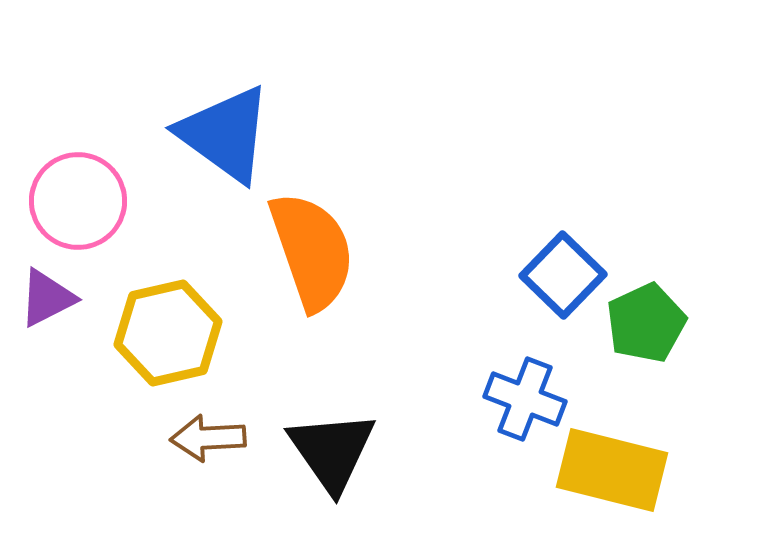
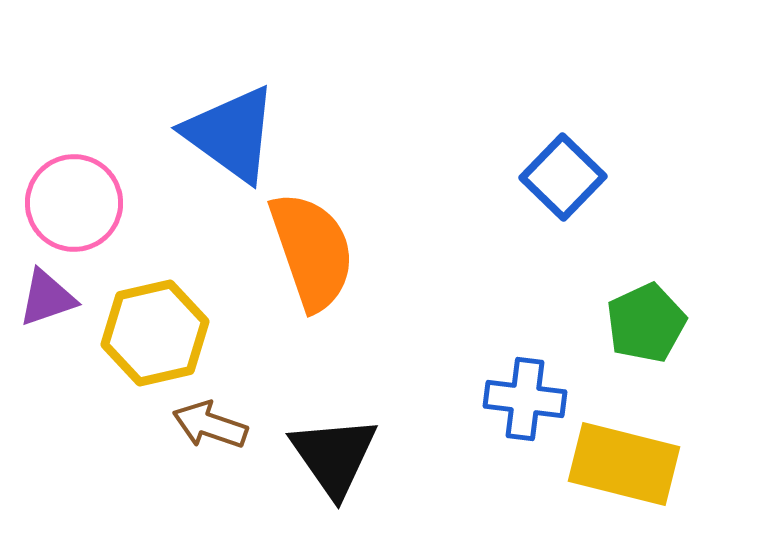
blue triangle: moved 6 px right
pink circle: moved 4 px left, 2 px down
blue square: moved 98 px up
purple triangle: rotated 8 degrees clockwise
yellow hexagon: moved 13 px left
blue cross: rotated 14 degrees counterclockwise
brown arrow: moved 2 px right, 13 px up; rotated 22 degrees clockwise
black triangle: moved 2 px right, 5 px down
yellow rectangle: moved 12 px right, 6 px up
